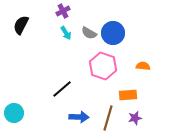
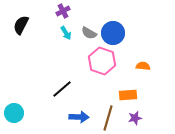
pink hexagon: moved 1 px left, 5 px up
